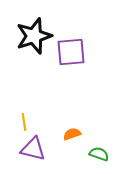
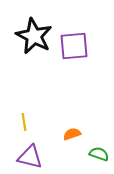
black star: rotated 27 degrees counterclockwise
purple square: moved 3 px right, 6 px up
purple triangle: moved 3 px left, 8 px down
